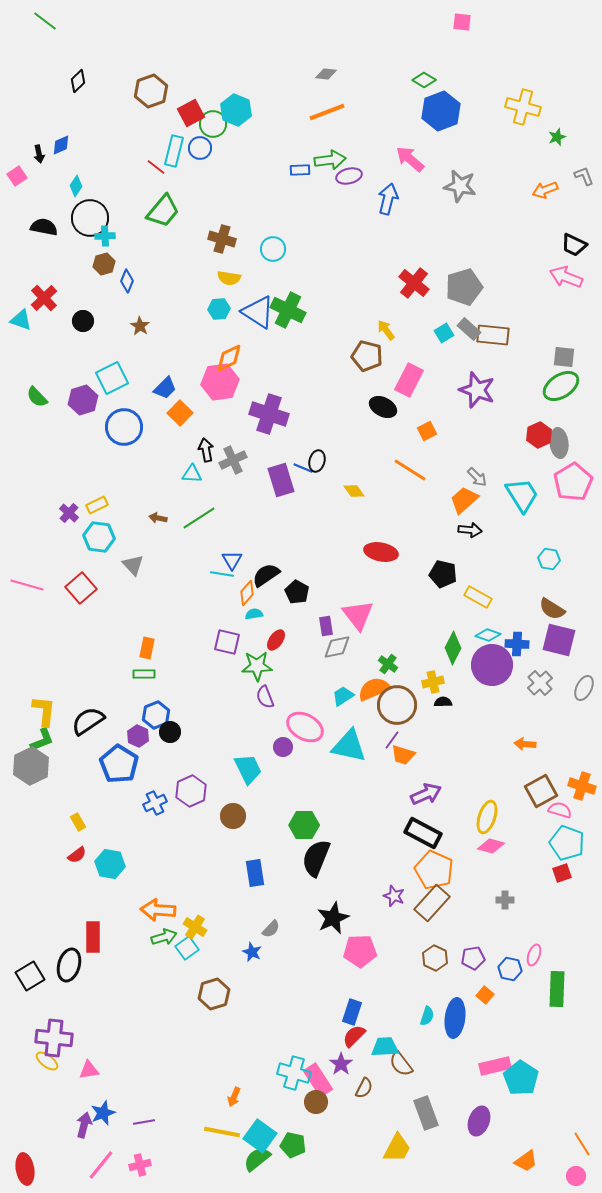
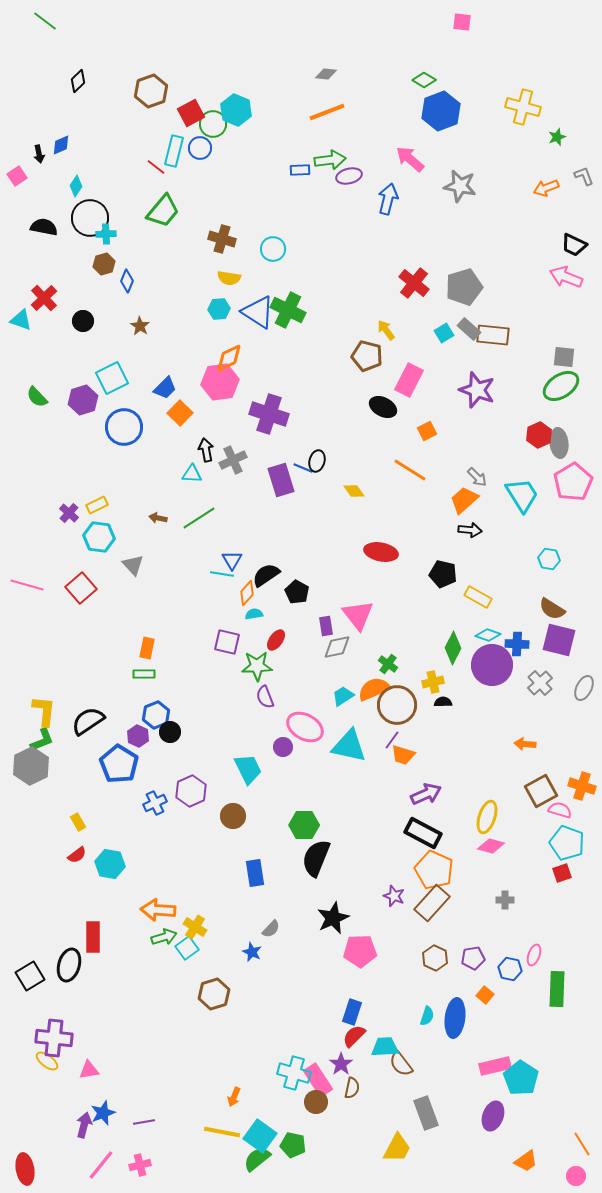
orange arrow at (545, 190): moved 1 px right, 2 px up
cyan cross at (105, 236): moved 1 px right, 2 px up
brown semicircle at (364, 1088): moved 12 px left; rotated 15 degrees counterclockwise
purple ellipse at (479, 1121): moved 14 px right, 5 px up
